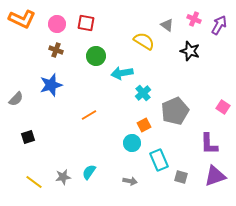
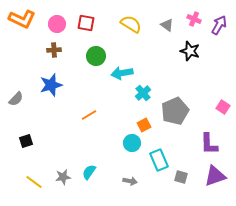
yellow semicircle: moved 13 px left, 17 px up
brown cross: moved 2 px left; rotated 24 degrees counterclockwise
black square: moved 2 px left, 4 px down
